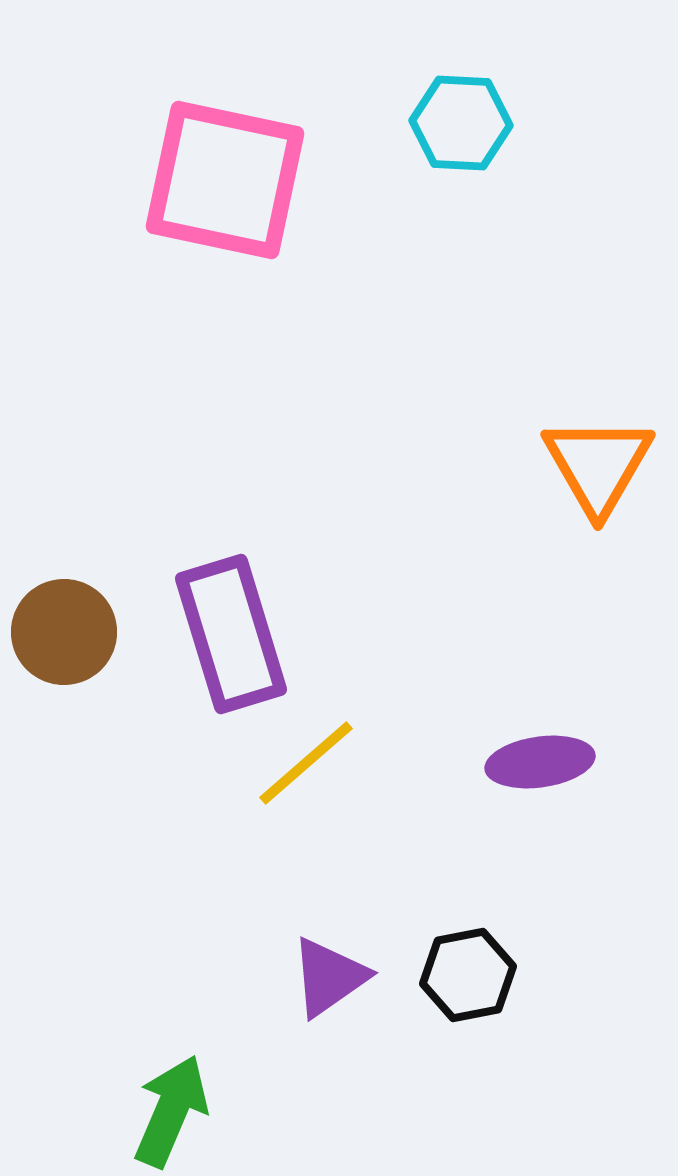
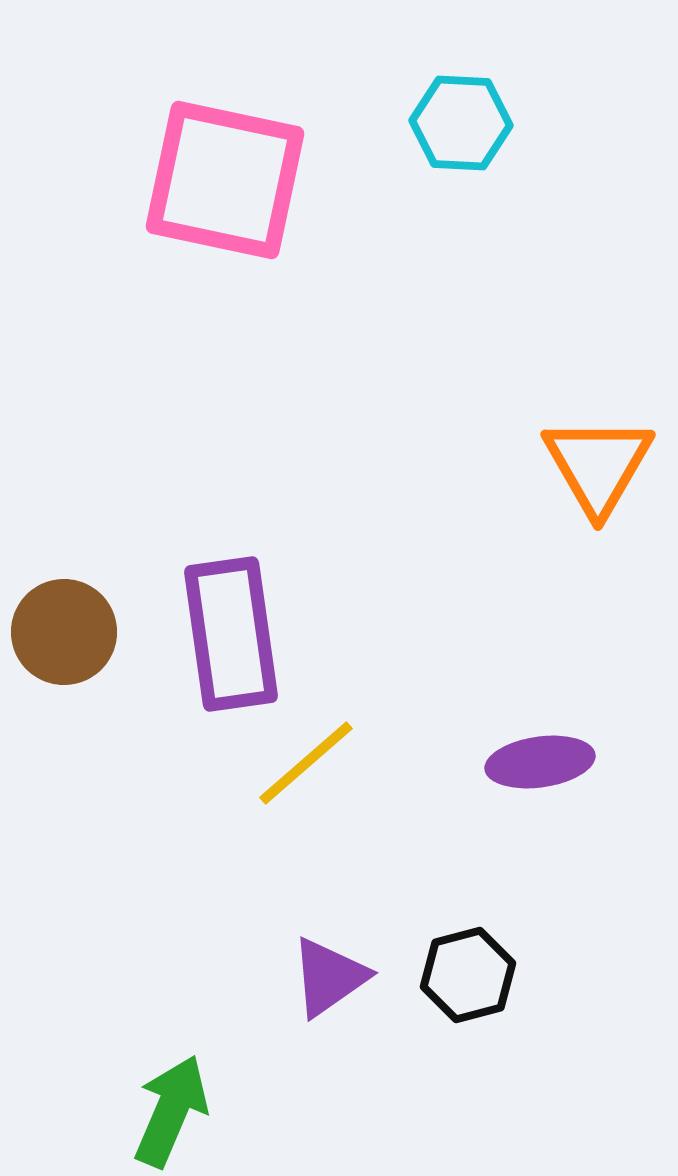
purple rectangle: rotated 9 degrees clockwise
black hexagon: rotated 4 degrees counterclockwise
